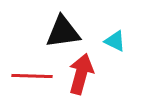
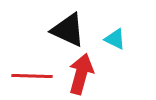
black triangle: moved 5 px right, 2 px up; rotated 33 degrees clockwise
cyan triangle: moved 2 px up
